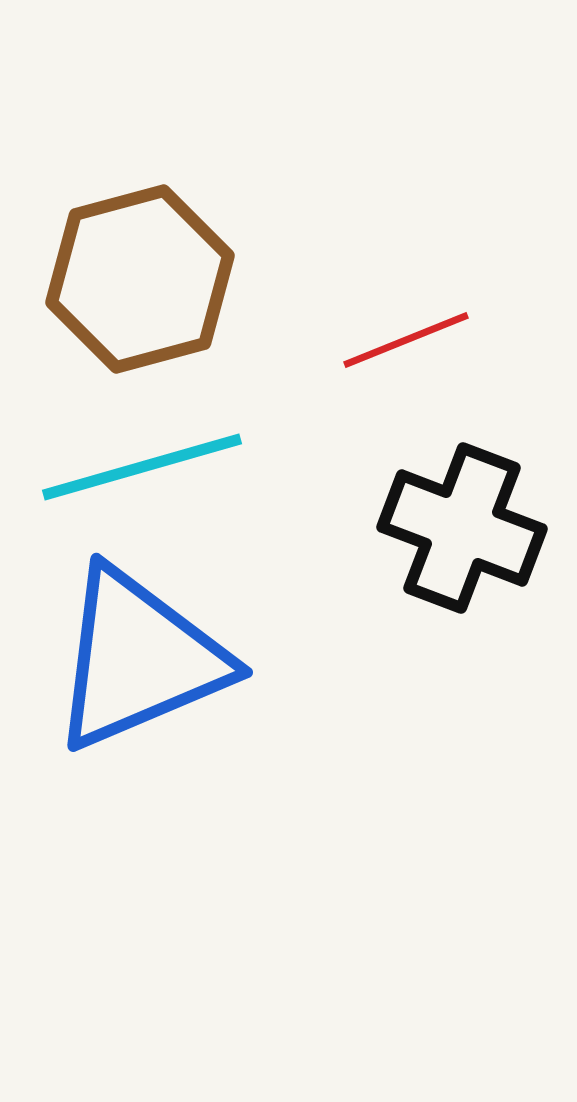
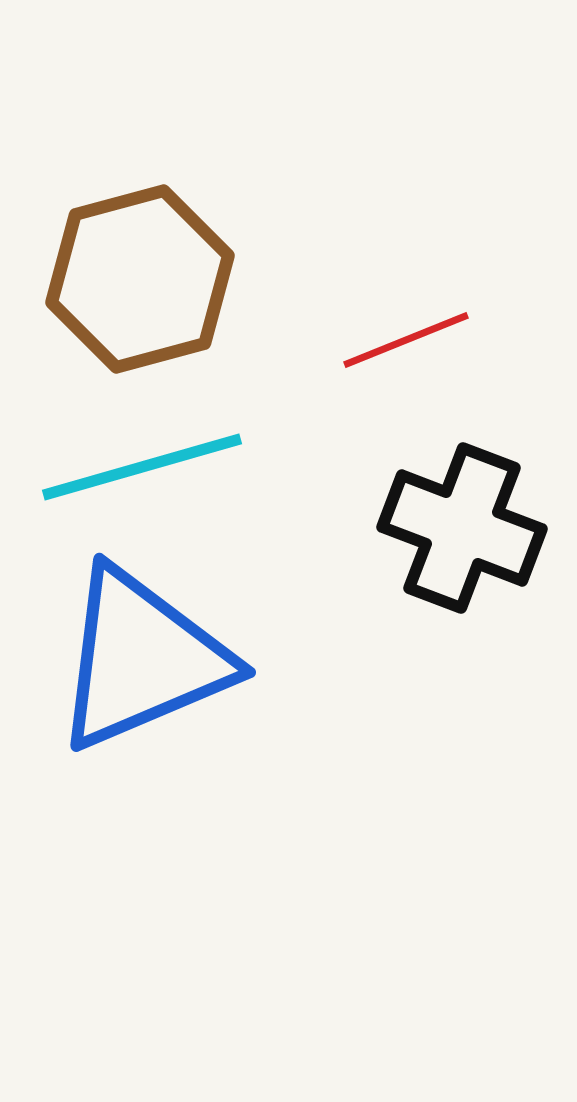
blue triangle: moved 3 px right
